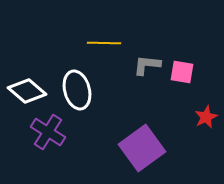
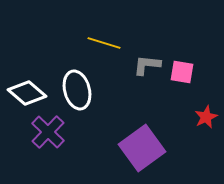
yellow line: rotated 16 degrees clockwise
white diamond: moved 2 px down
purple cross: rotated 12 degrees clockwise
